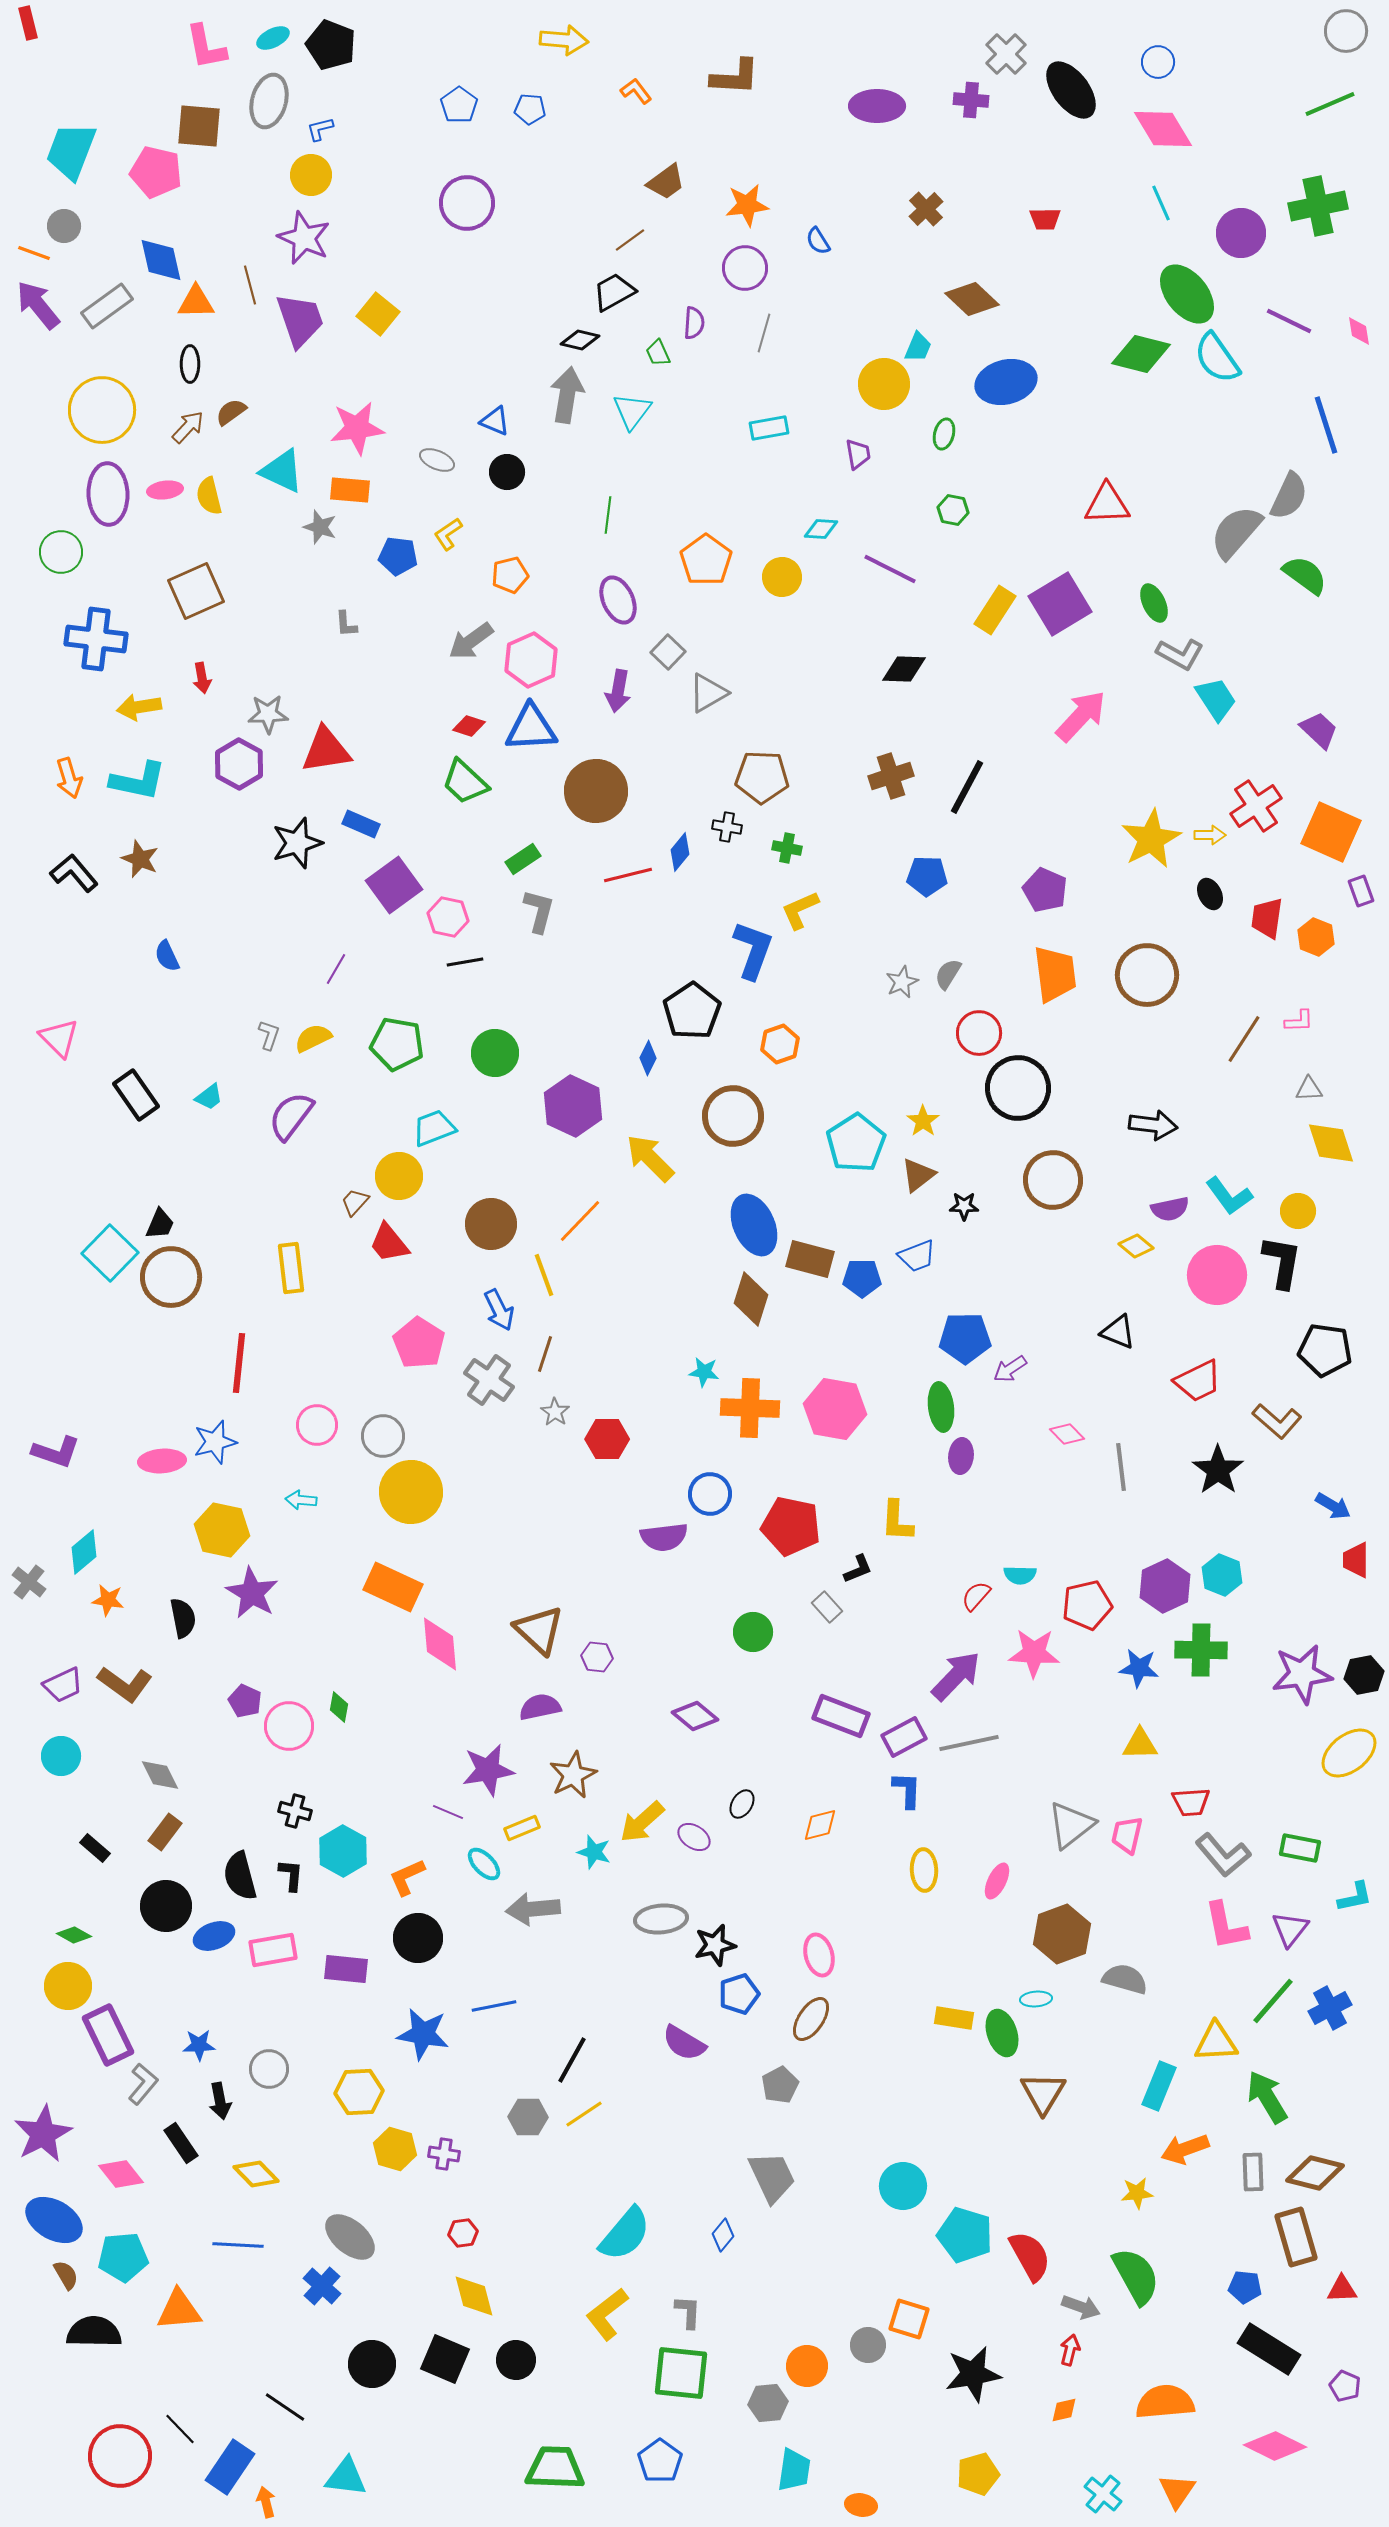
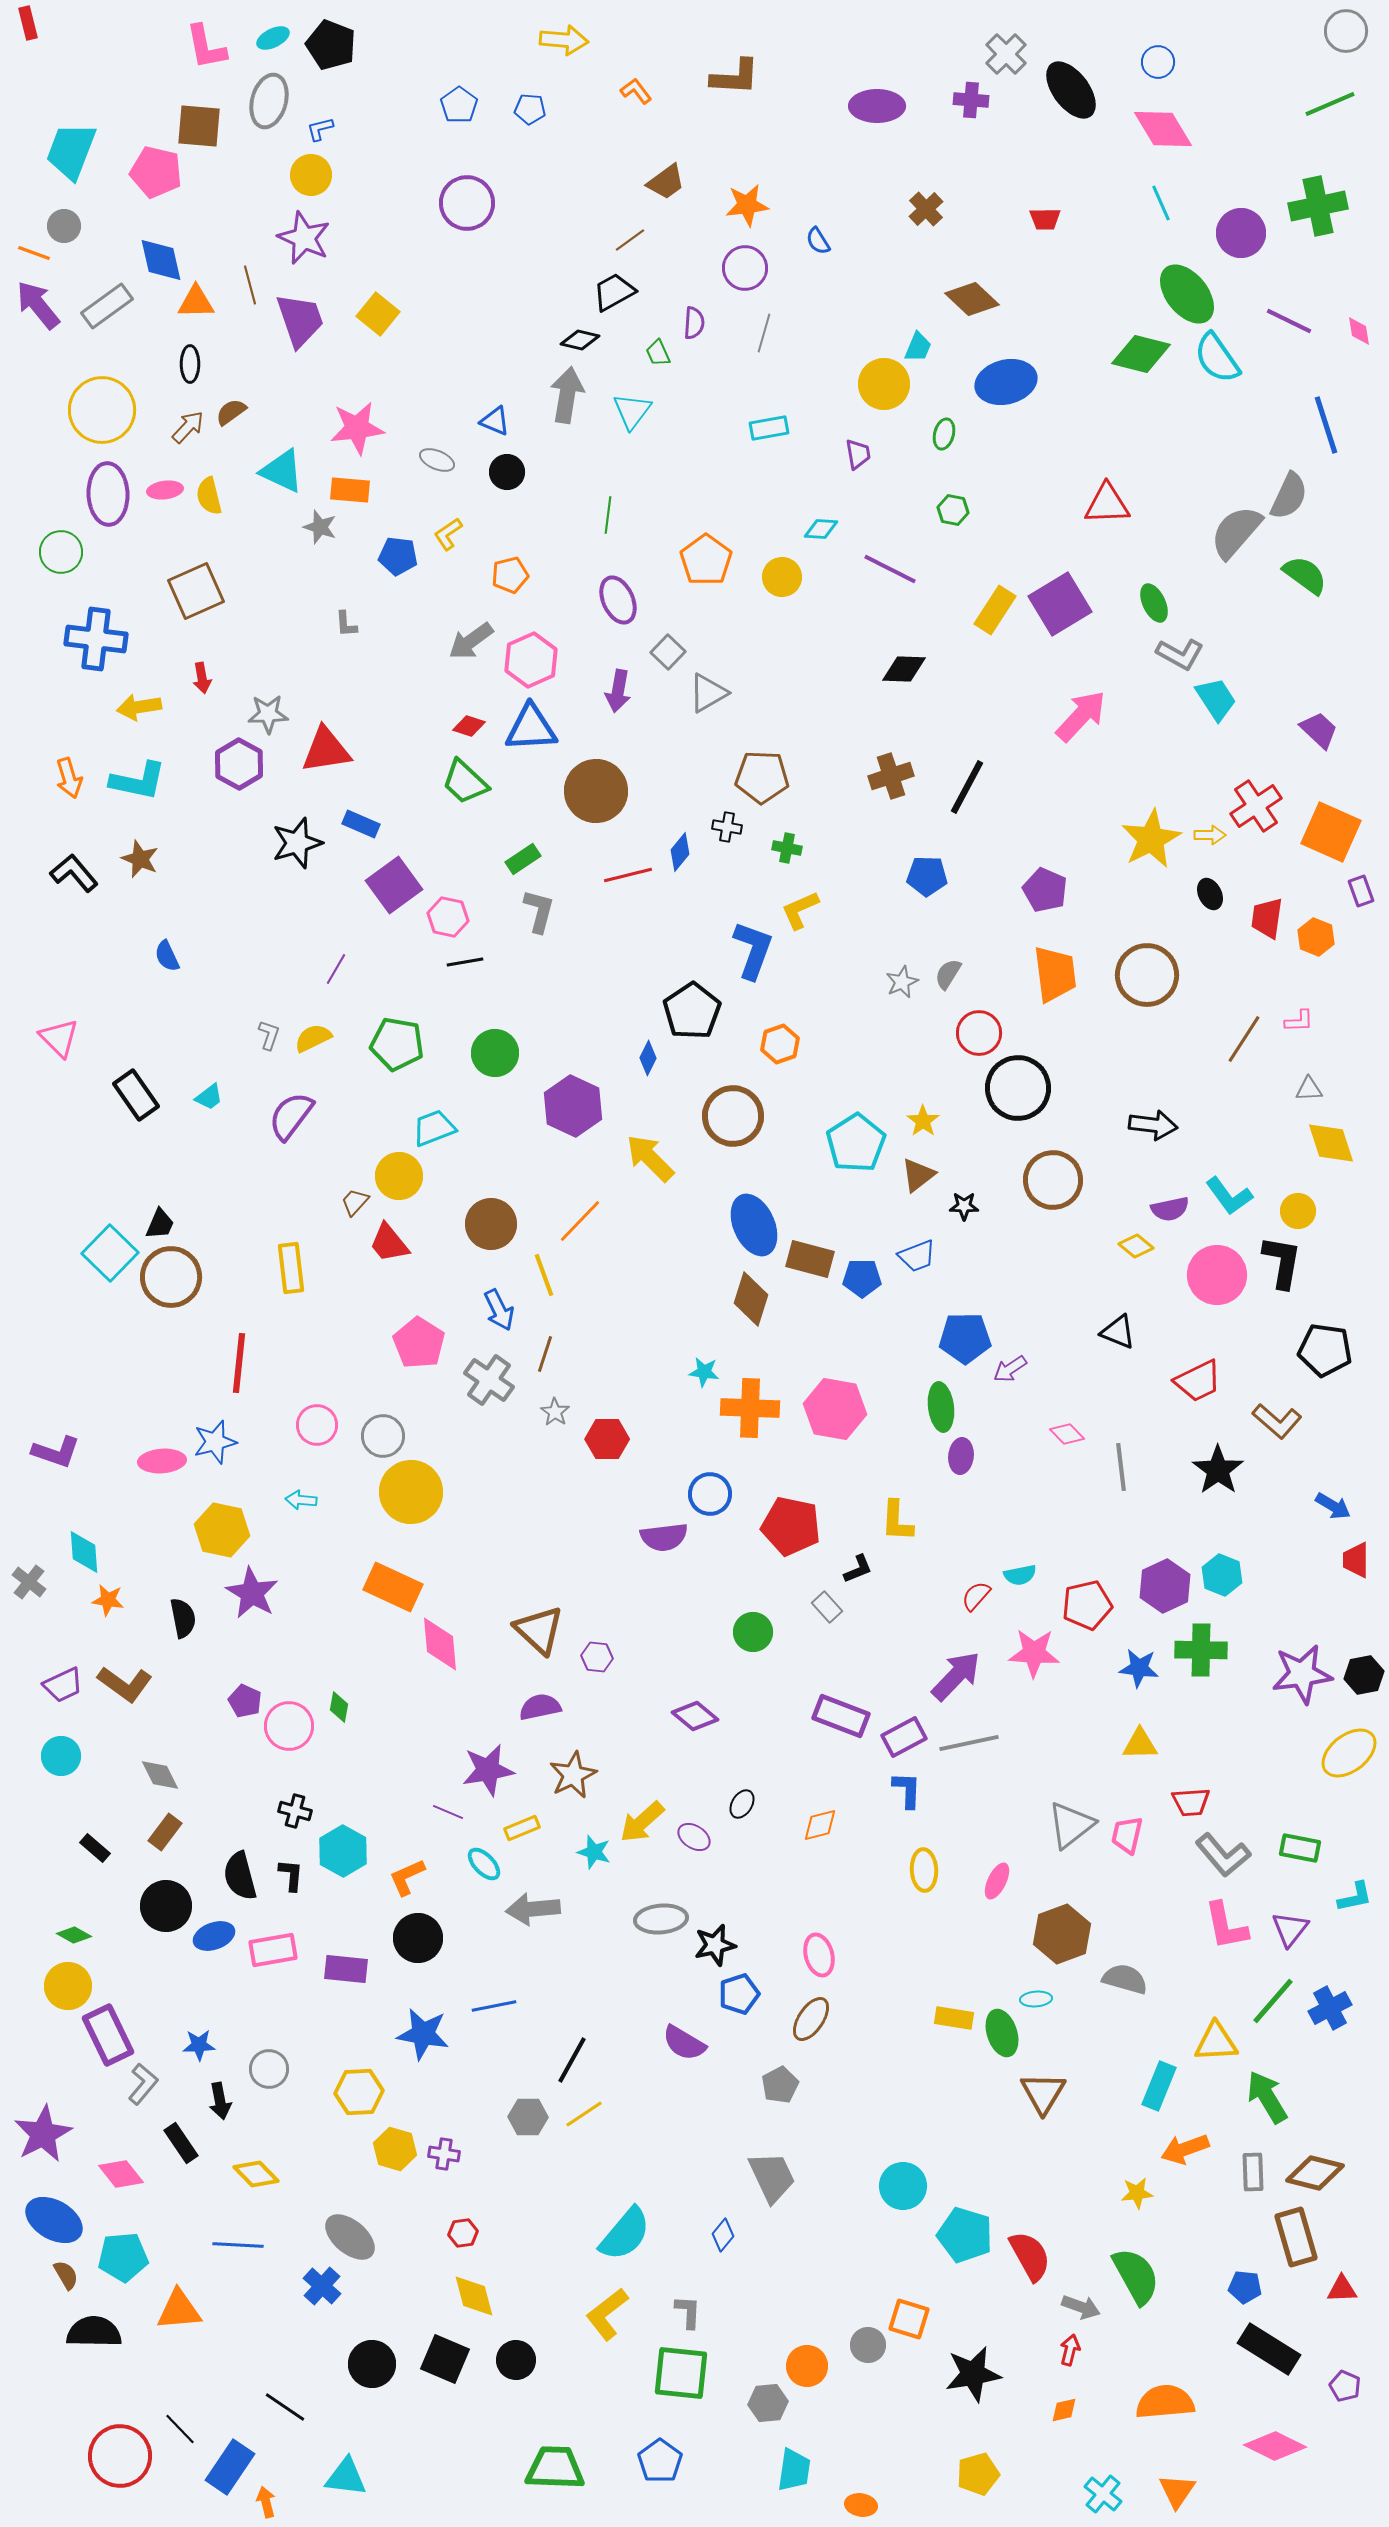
cyan diamond at (84, 1552): rotated 54 degrees counterclockwise
cyan semicircle at (1020, 1575): rotated 12 degrees counterclockwise
